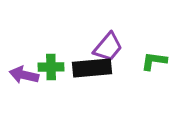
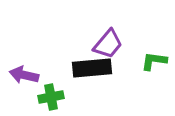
purple trapezoid: moved 3 px up
green cross: moved 30 px down; rotated 10 degrees counterclockwise
